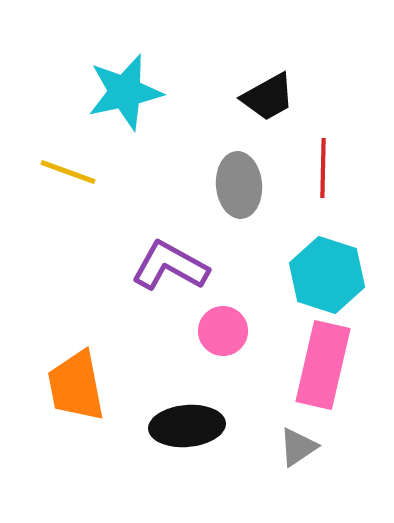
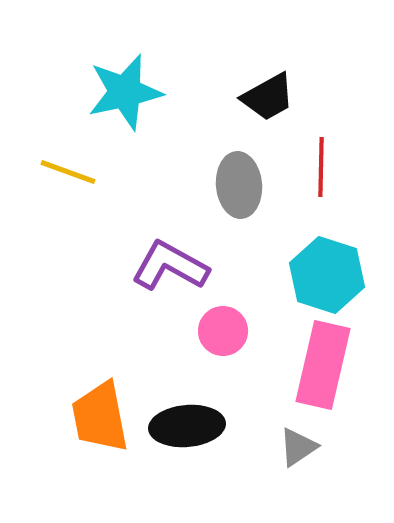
red line: moved 2 px left, 1 px up
orange trapezoid: moved 24 px right, 31 px down
